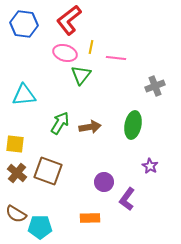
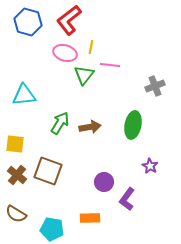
blue hexagon: moved 4 px right, 2 px up; rotated 8 degrees clockwise
pink line: moved 6 px left, 7 px down
green triangle: moved 3 px right
brown cross: moved 2 px down
cyan pentagon: moved 12 px right, 2 px down; rotated 10 degrees clockwise
